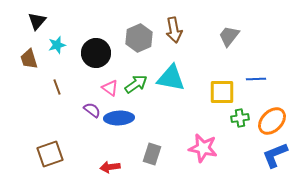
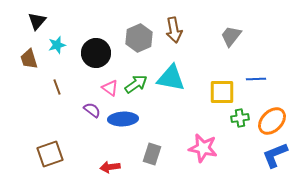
gray trapezoid: moved 2 px right
blue ellipse: moved 4 px right, 1 px down
